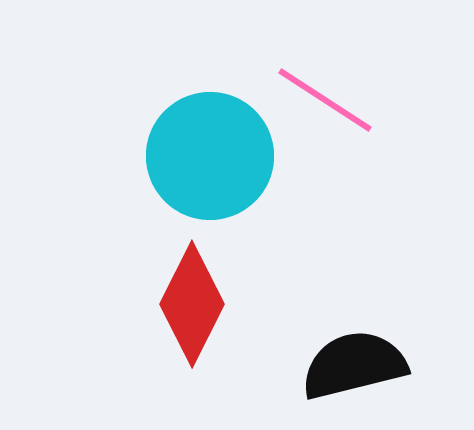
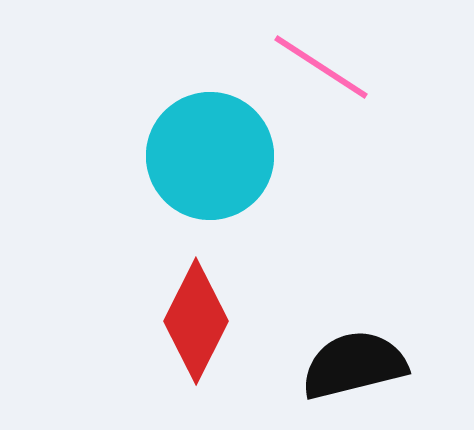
pink line: moved 4 px left, 33 px up
red diamond: moved 4 px right, 17 px down
